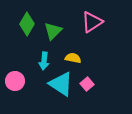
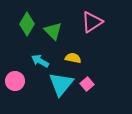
green triangle: rotated 30 degrees counterclockwise
cyan arrow: moved 4 px left; rotated 114 degrees clockwise
cyan triangle: rotated 36 degrees clockwise
